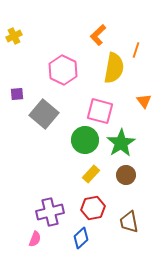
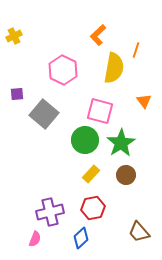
brown trapezoid: moved 10 px right, 10 px down; rotated 30 degrees counterclockwise
